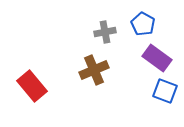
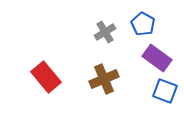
gray cross: rotated 20 degrees counterclockwise
brown cross: moved 10 px right, 9 px down
red rectangle: moved 14 px right, 9 px up
